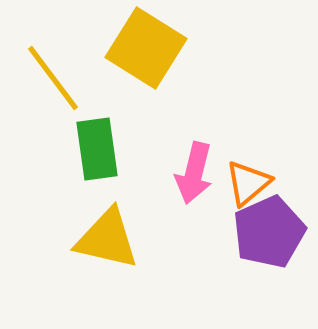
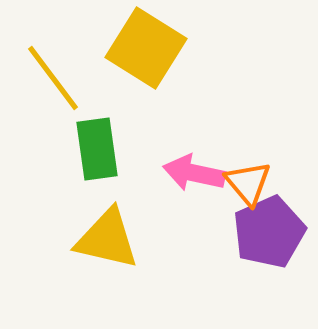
pink arrow: rotated 88 degrees clockwise
orange triangle: rotated 30 degrees counterclockwise
